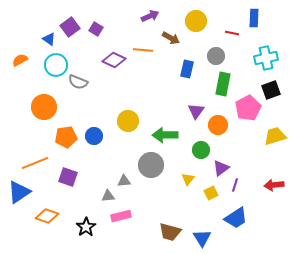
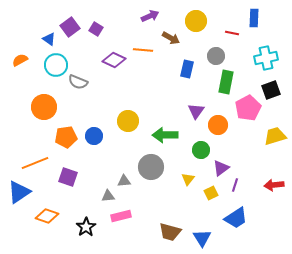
green rectangle at (223, 84): moved 3 px right, 2 px up
gray circle at (151, 165): moved 2 px down
